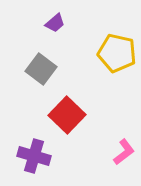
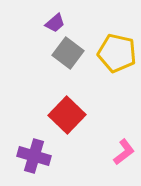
gray square: moved 27 px right, 16 px up
